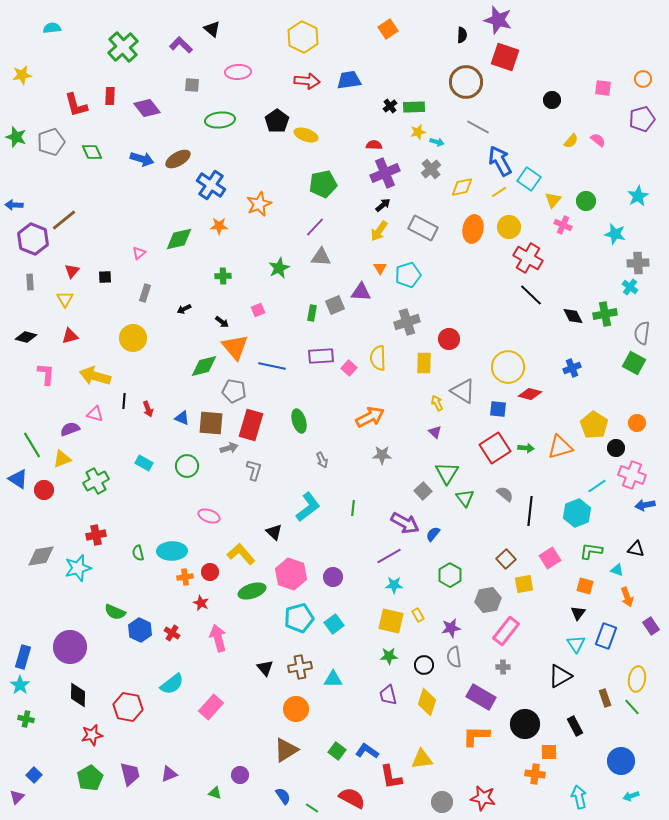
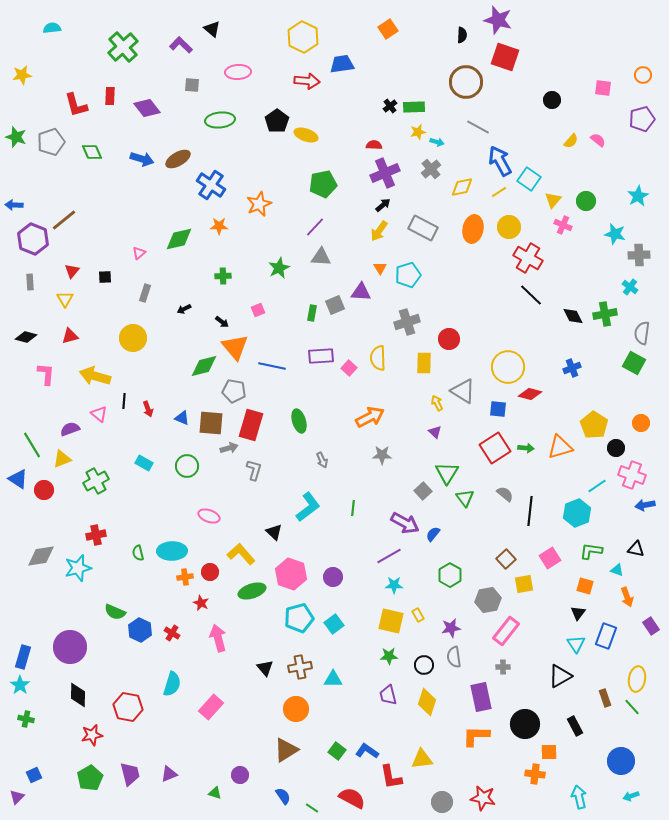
orange circle at (643, 79): moved 4 px up
blue trapezoid at (349, 80): moved 7 px left, 16 px up
gray cross at (638, 263): moved 1 px right, 8 px up
pink triangle at (95, 414): moved 4 px right; rotated 24 degrees clockwise
orange circle at (637, 423): moved 4 px right
cyan semicircle at (172, 684): rotated 35 degrees counterclockwise
purple rectangle at (481, 697): rotated 48 degrees clockwise
blue square at (34, 775): rotated 21 degrees clockwise
